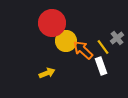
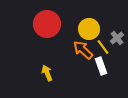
red circle: moved 5 px left, 1 px down
yellow circle: moved 23 px right, 12 px up
yellow arrow: rotated 91 degrees counterclockwise
